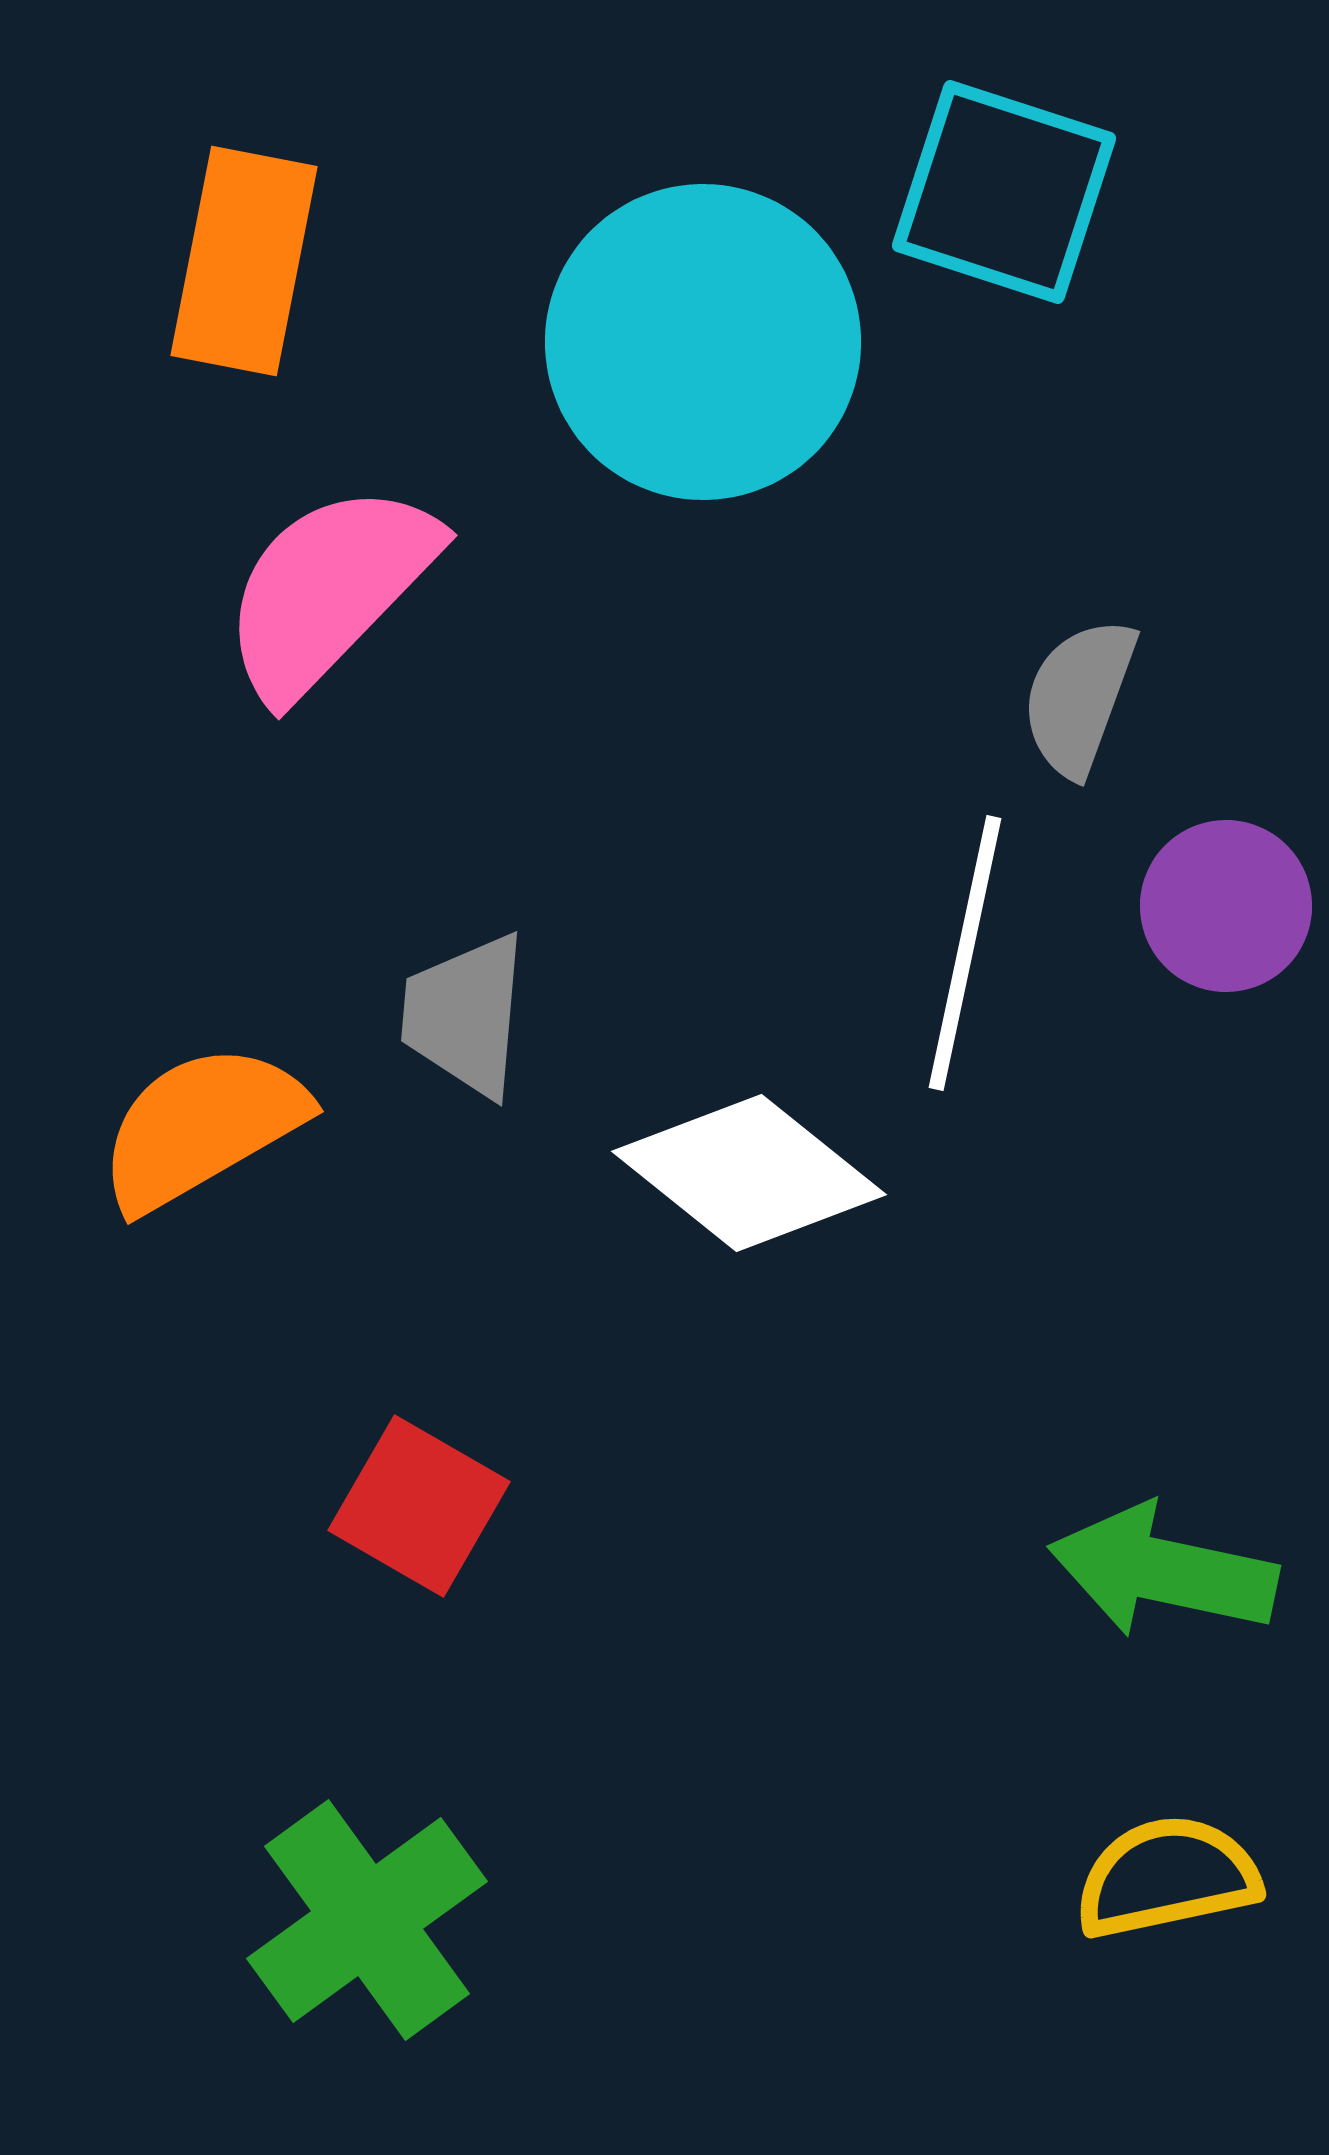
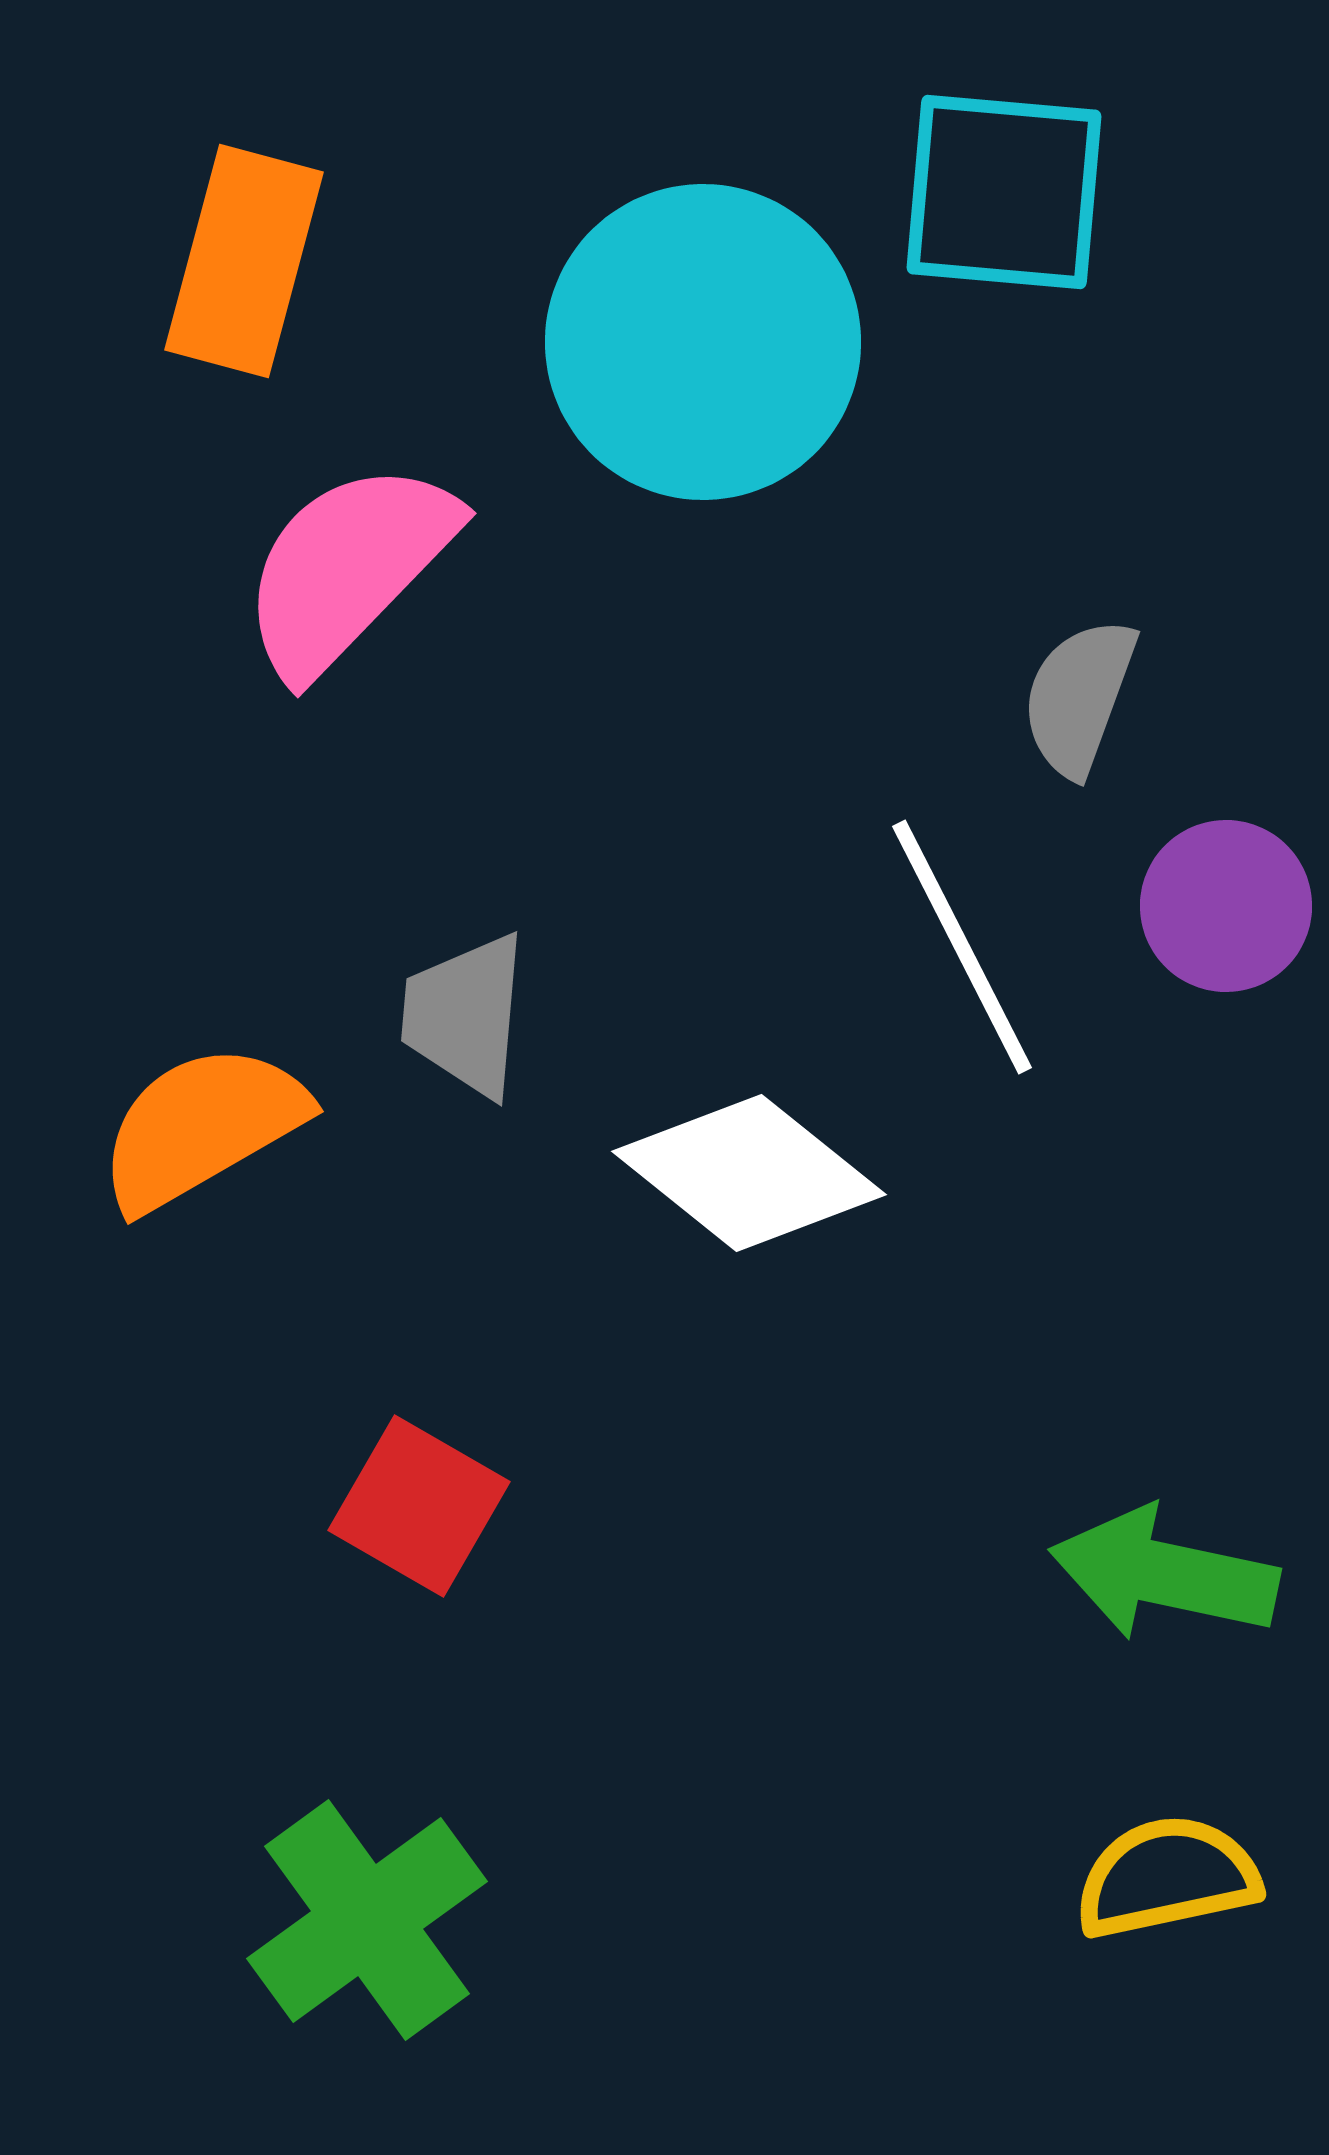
cyan square: rotated 13 degrees counterclockwise
orange rectangle: rotated 4 degrees clockwise
pink semicircle: moved 19 px right, 22 px up
white line: moved 3 px left, 6 px up; rotated 39 degrees counterclockwise
green arrow: moved 1 px right, 3 px down
